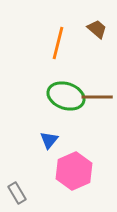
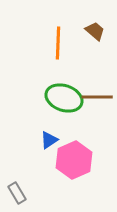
brown trapezoid: moved 2 px left, 2 px down
orange line: rotated 12 degrees counterclockwise
green ellipse: moved 2 px left, 2 px down
blue triangle: rotated 18 degrees clockwise
pink hexagon: moved 11 px up
